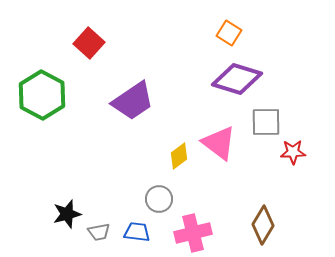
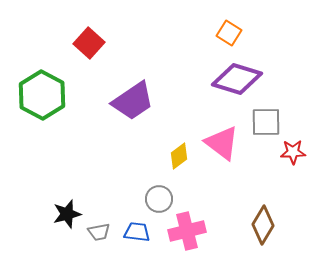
pink triangle: moved 3 px right
pink cross: moved 6 px left, 2 px up
